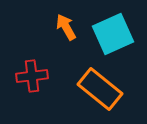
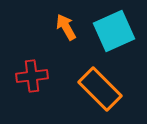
cyan square: moved 1 px right, 3 px up
orange rectangle: rotated 6 degrees clockwise
